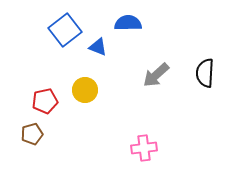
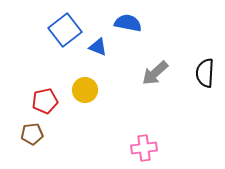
blue semicircle: rotated 12 degrees clockwise
gray arrow: moved 1 px left, 2 px up
brown pentagon: rotated 10 degrees clockwise
